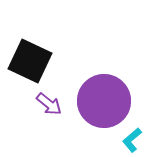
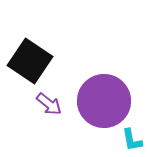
black square: rotated 9 degrees clockwise
cyan L-shape: rotated 60 degrees counterclockwise
